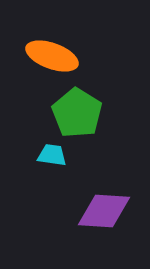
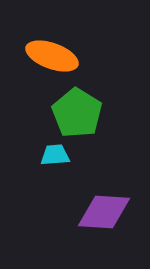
cyan trapezoid: moved 3 px right; rotated 12 degrees counterclockwise
purple diamond: moved 1 px down
